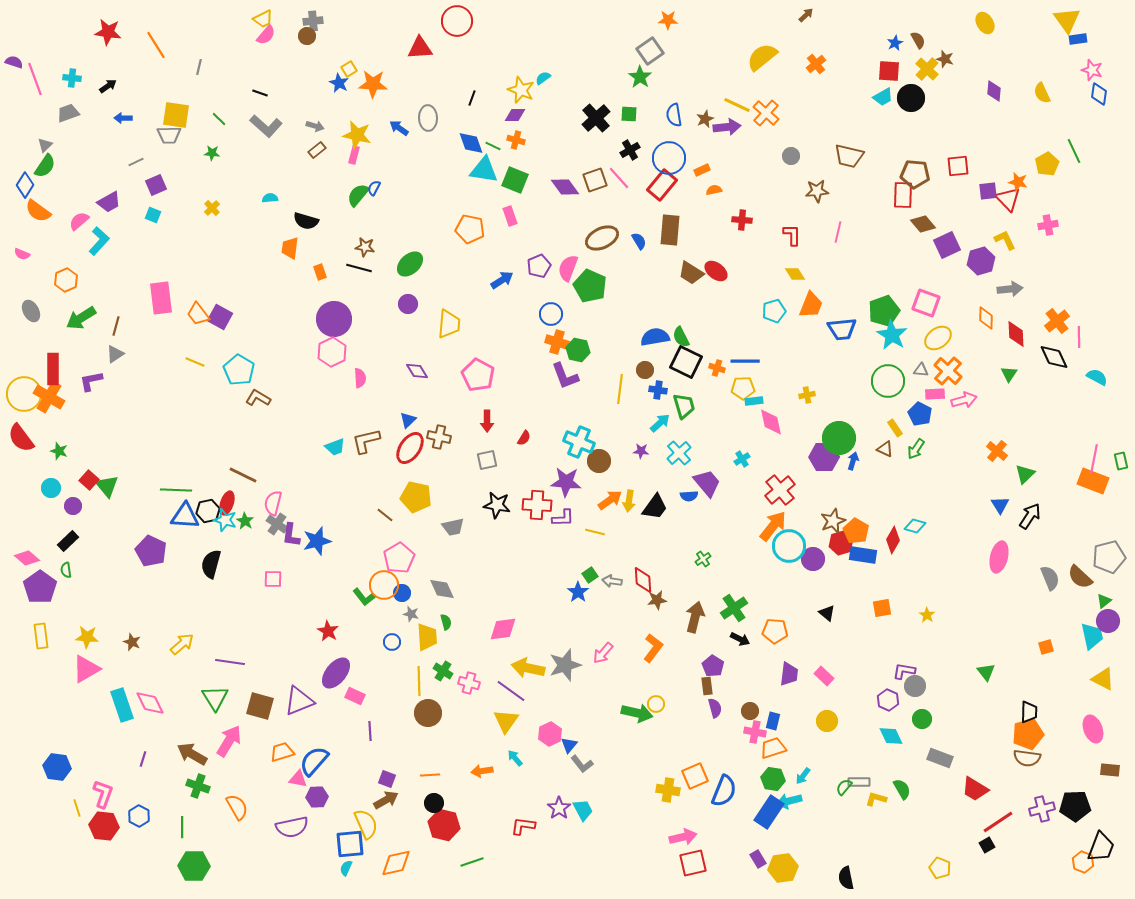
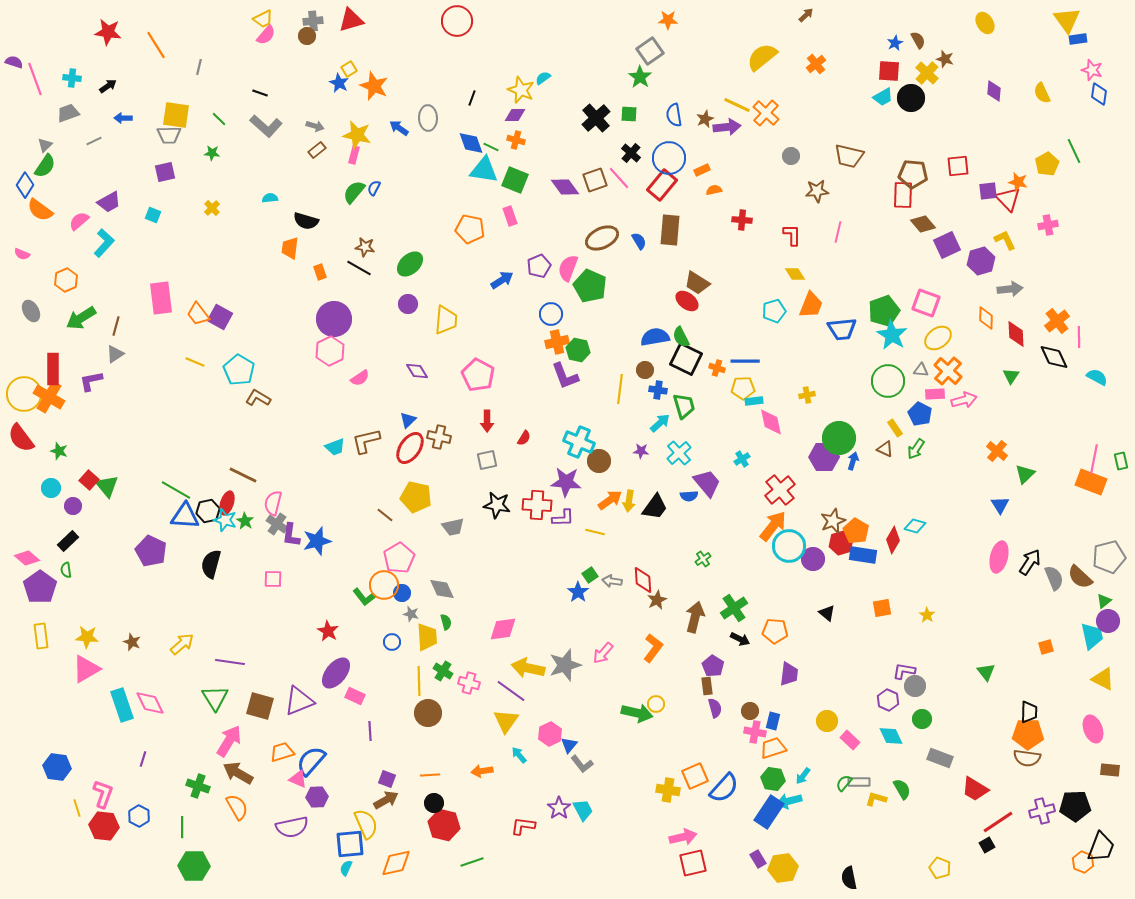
red triangle at (420, 48): moved 69 px left, 28 px up; rotated 12 degrees counterclockwise
yellow cross at (927, 69): moved 4 px down
orange star at (373, 84): moved 1 px right, 2 px down; rotated 20 degrees clockwise
green line at (493, 146): moved 2 px left, 1 px down
black cross at (630, 150): moved 1 px right, 3 px down; rotated 18 degrees counterclockwise
gray line at (136, 162): moved 42 px left, 21 px up
brown pentagon at (915, 174): moved 2 px left
purple square at (156, 185): moved 9 px right, 13 px up; rotated 10 degrees clockwise
green semicircle at (358, 195): moved 4 px left, 3 px up
orange semicircle at (38, 211): moved 2 px right, 1 px up
cyan L-shape at (99, 241): moved 5 px right, 2 px down
black line at (359, 268): rotated 15 degrees clockwise
red ellipse at (716, 271): moved 29 px left, 30 px down
brown trapezoid at (691, 273): moved 6 px right, 10 px down
yellow trapezoid at (449, 324): moved 3 px left, 4 px up
orange cross at (557, 342): rotated 30 degrees counterclockwise
pink hexagon at (332, 352): moved 2 px left, 1 px up
black square at (686, 362): moved 3 px up
green triangle at (1009, 374): moved 2 px right, 2 px down
pink semicircle at (360, 378): rotated 60 degrees clockwise
orange rectangle at (1093, 481): moved 2 px left, 1 px down
green line at (176, 490): rotated 28 degrees clockwise
black arrow at (1030, 516): moved 46 px down
gray semicircle at (1050, 578): moved 4 px right
brown star at (657, 600): rotated 18 degrees counterclockwise
pink rectangle at (824, 676): moved 26 px right, 64 px down
orange pentagon at (1028, 734): rotated 16 degrees clockwise
brown arrow at (192, 754): moved 46 px right, 19 px down
cyan arrow at (515, 758): moved 4 px right, 3 px up
blue semicircle at (314, 761): moved 3 px left
pink triangle at (298, 779): rotated 12 degrees clockwise
green semicircle at (844, 787): moved 4 px up
blue semicircle at (724, 791): moved 3 px up; rotated 20 degrees clockwise
purple cross at (1042, 809): moved 2 px down
black semicircle at (846, 878): moved 3 px right
